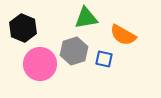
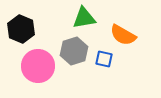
green triangle: moved 2 px left
black hexagon: moved 2 px left, 1 px down
pink circle: moved 2 px left, 2 px down
